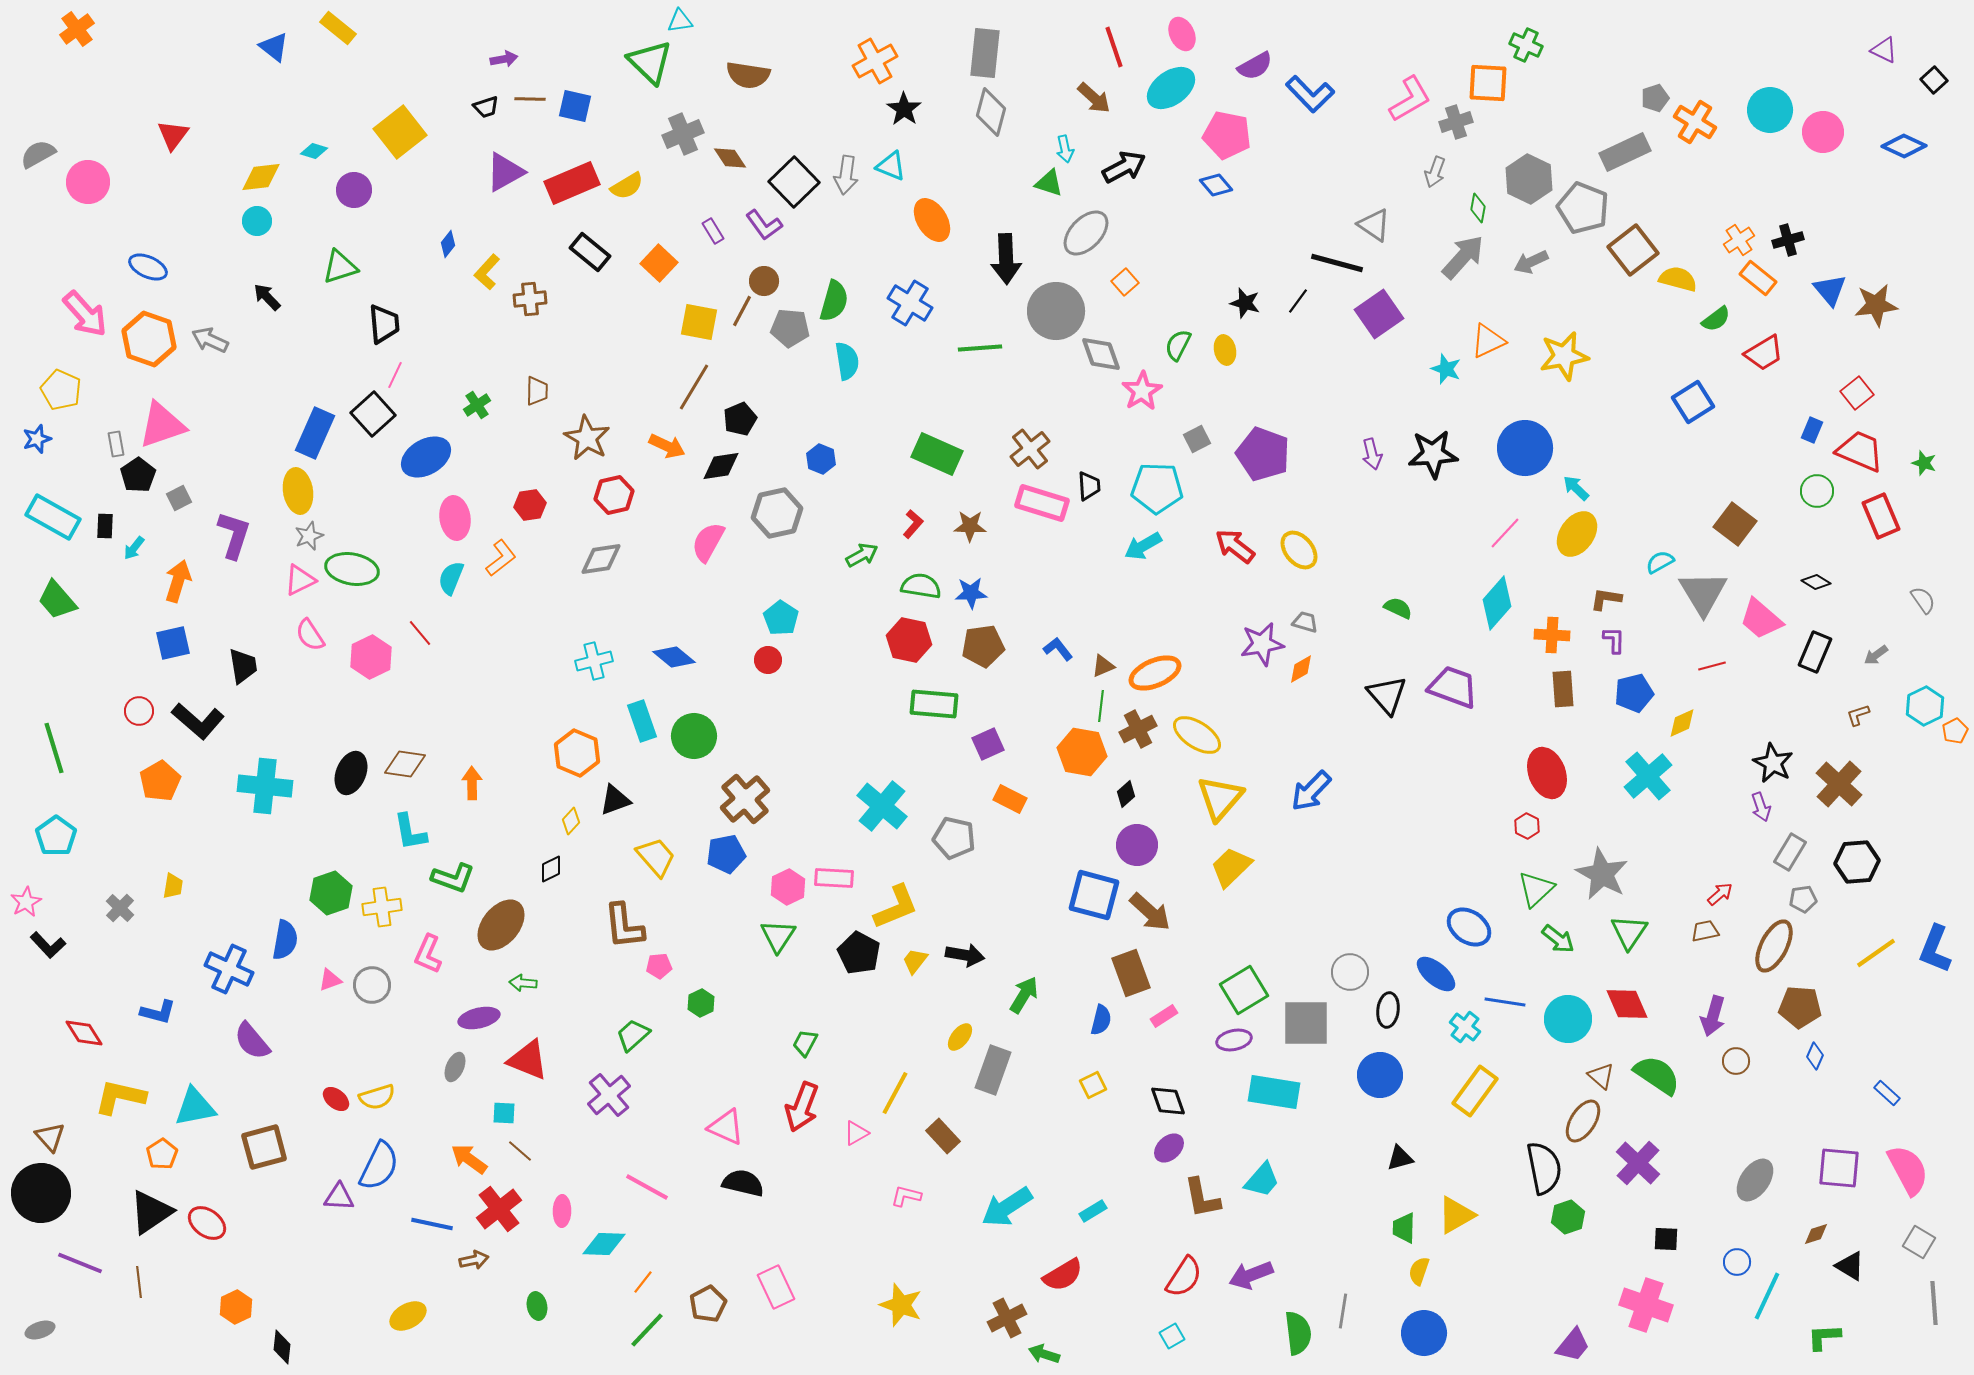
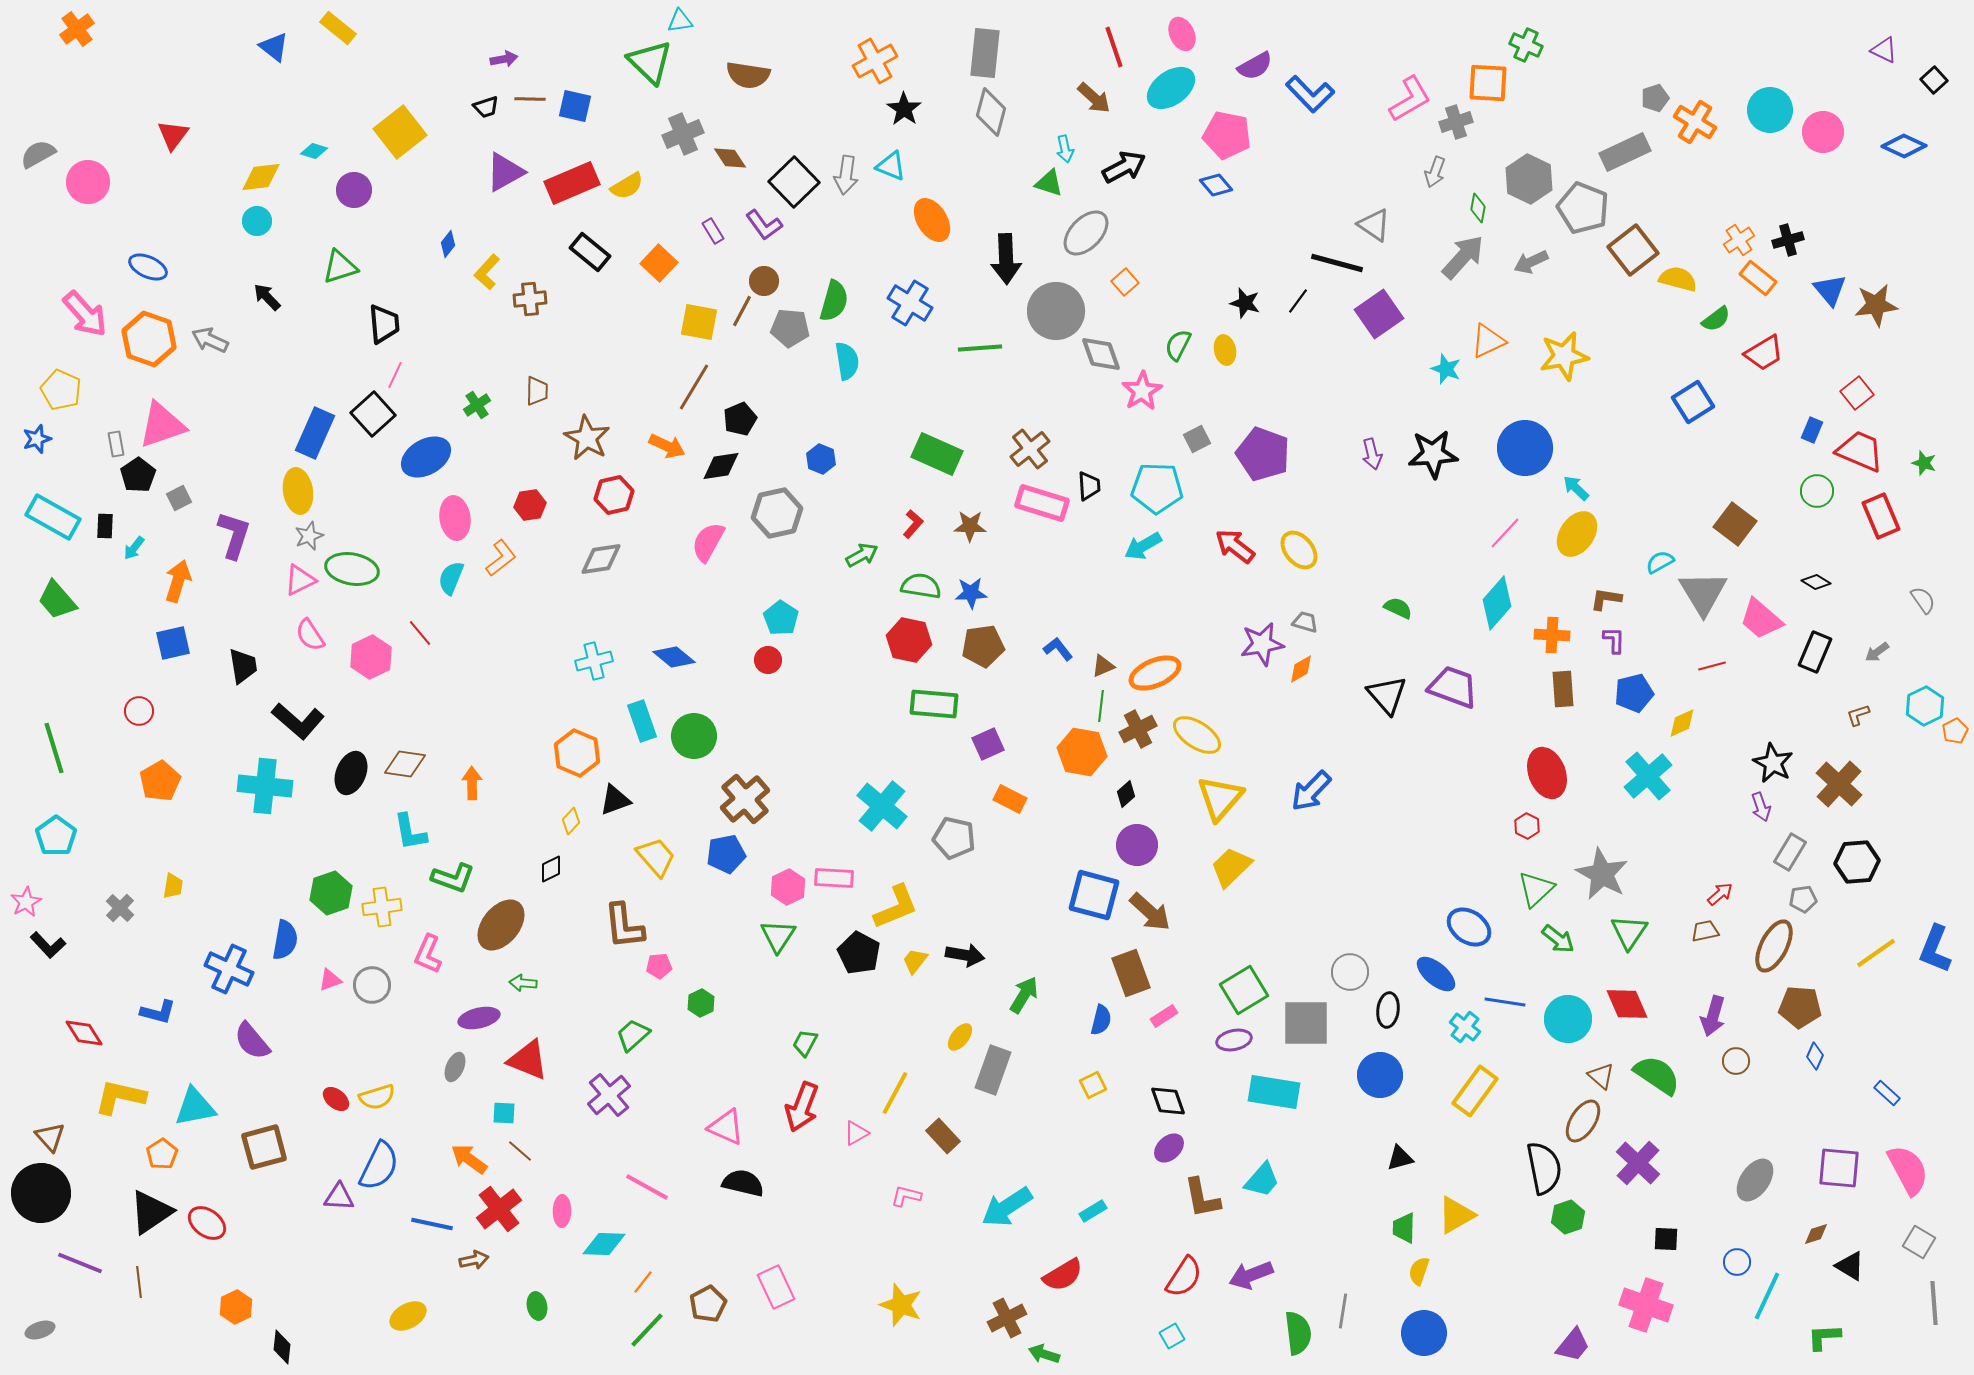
gray arrow at (1876, 655): moved 1 px right, 3 px up
black L-shape at (198, 721): moved 100 px right
